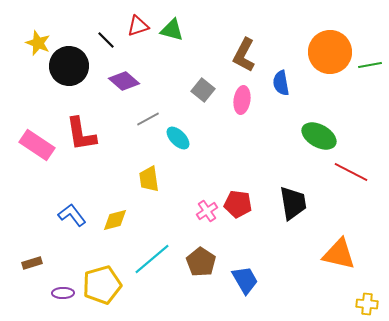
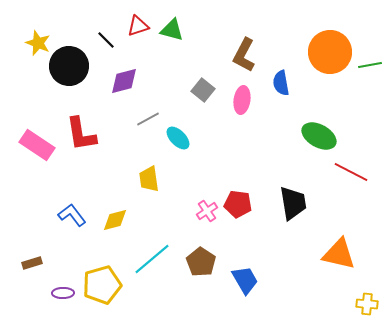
purple diamond: rotated 56 degrees counterclockwise
